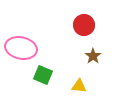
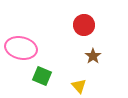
green square: moved 1 px left, 1 px down
yellow triangle: rotated 42 degrees clockwise
